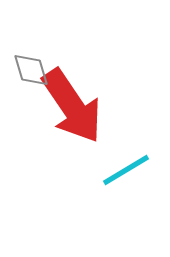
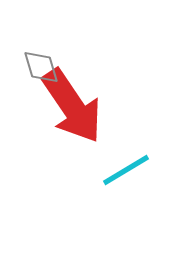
gray diamond: moved 10 px right, 3 px up
